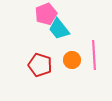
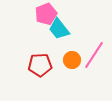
pink line: rotated 36 degrees clockwise
red pentagon: rotated 20 degrees counterclockwise
